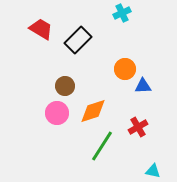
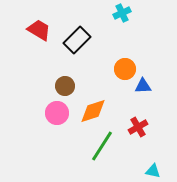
red trapezoid: moved 2 px left, 1 px down
black rectangle: moved 1 px left
